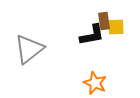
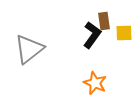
yellow square: moved 8 px right, 6 px down
black L-shape: rotated 44 degrees counterclockwise
